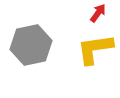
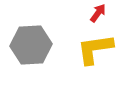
gray hexagon: rotated 9 degrees clockwise
